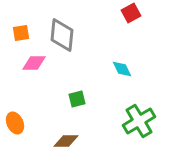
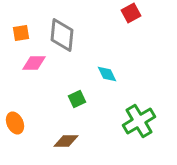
cyan diamond: moved 15 px left, 5 px down
green square: rotated 12 degrees counterclockwise
